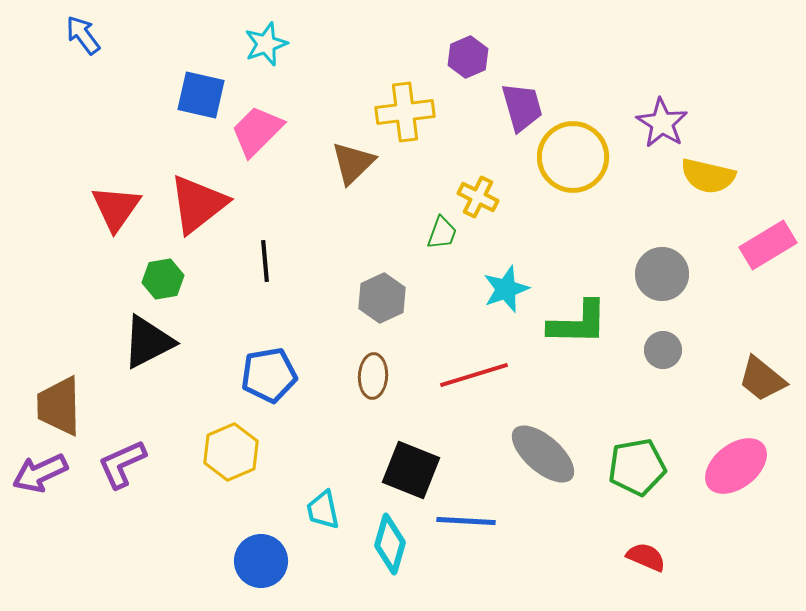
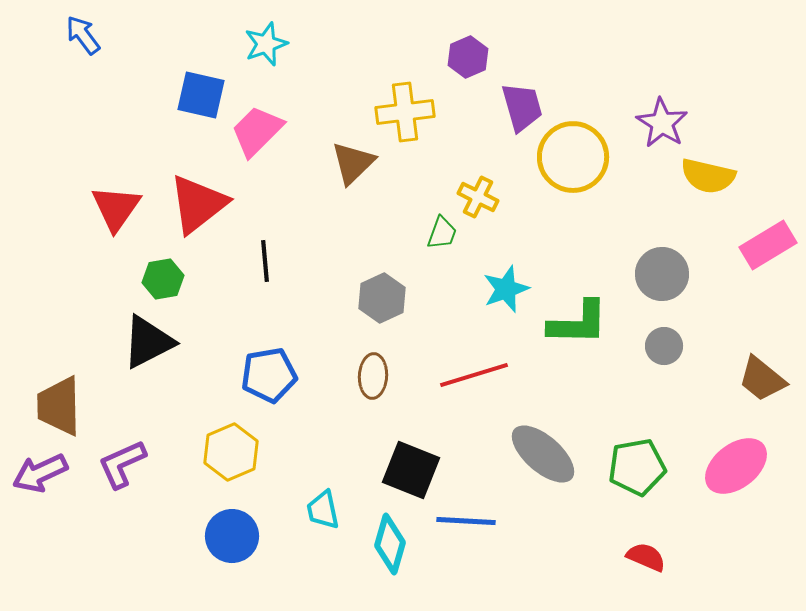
gray circle at (663, 350): moved 1 px right, 4 px up
blue circle at (261, 561): moved 29 px left, 25 px up
